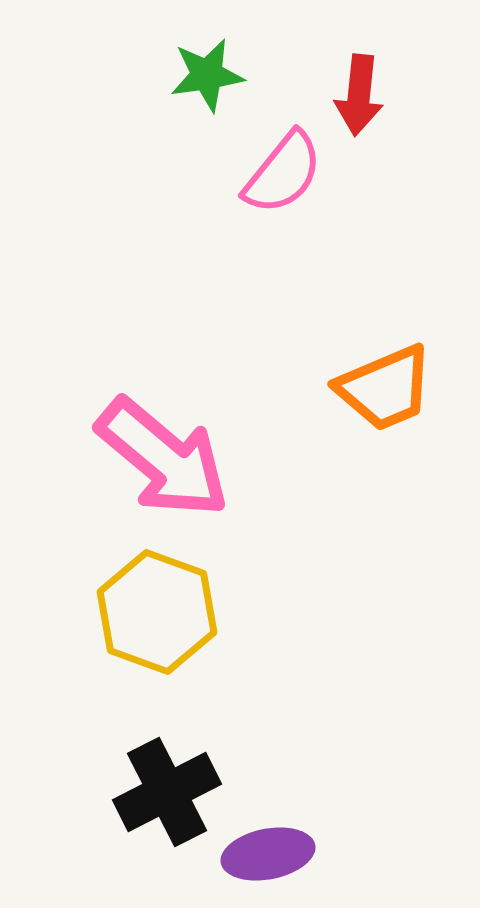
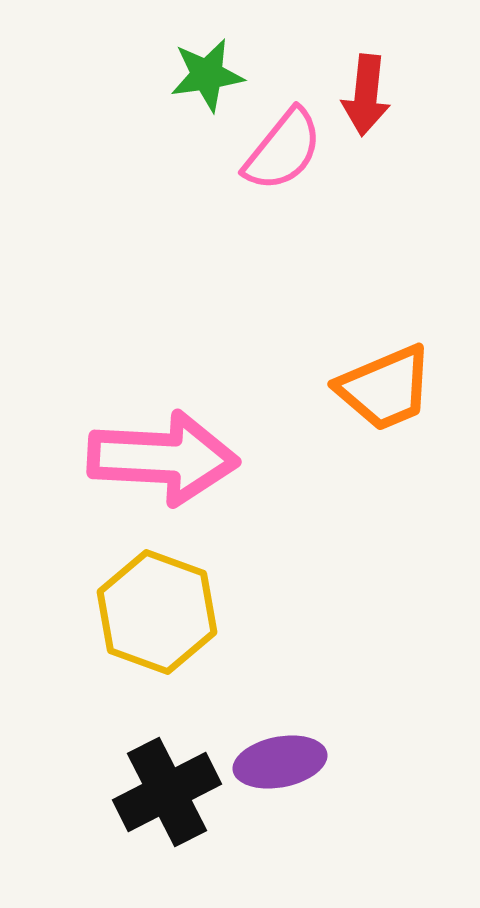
red arrow: moved 7 px right
pink semicircle: moved 23 px up
pink arrow: rotated 37 degrees counterclockwise
purple ellipse: moved 12 px right, 92 px up
